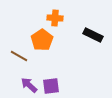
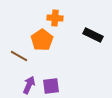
purple arrow: rotated 72 degrees clockwise
